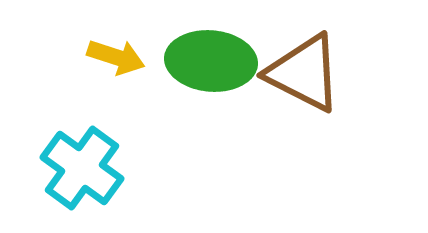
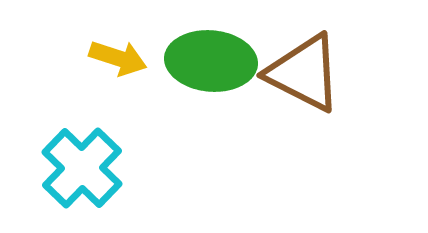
yellow arrow: moved 2 px right, 1 px down
cyan cross: rotated 8 degrees clockwise
